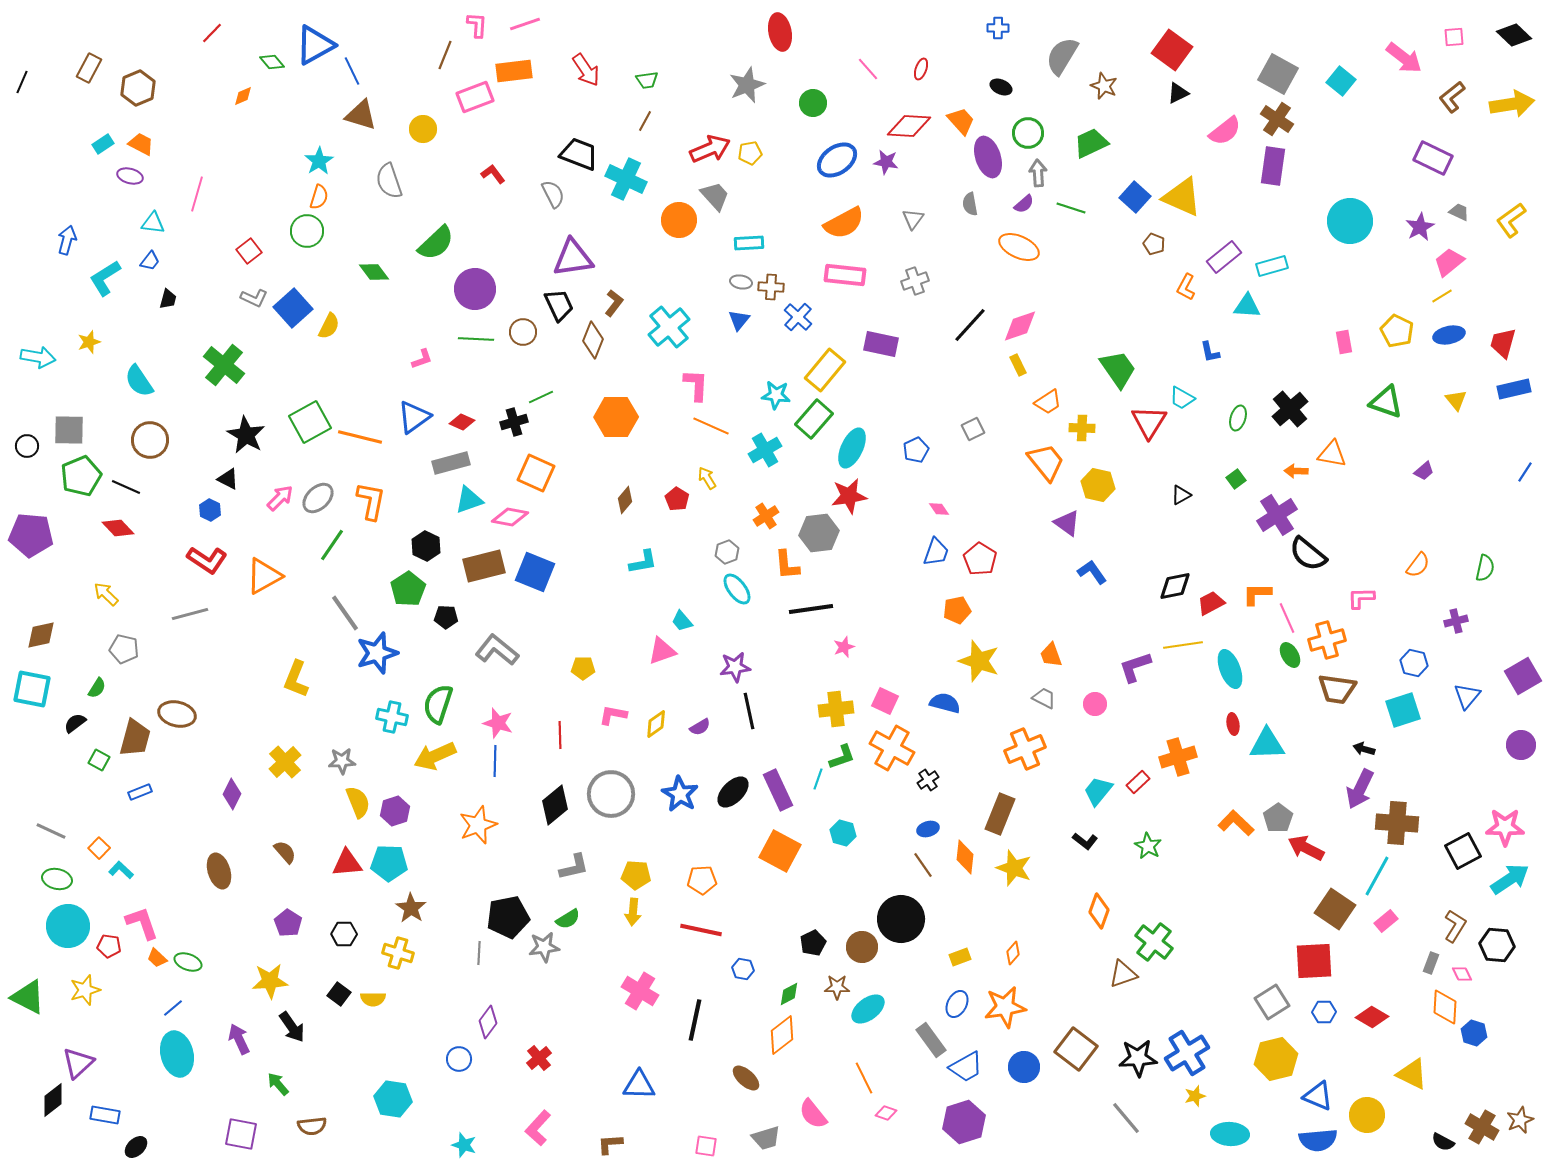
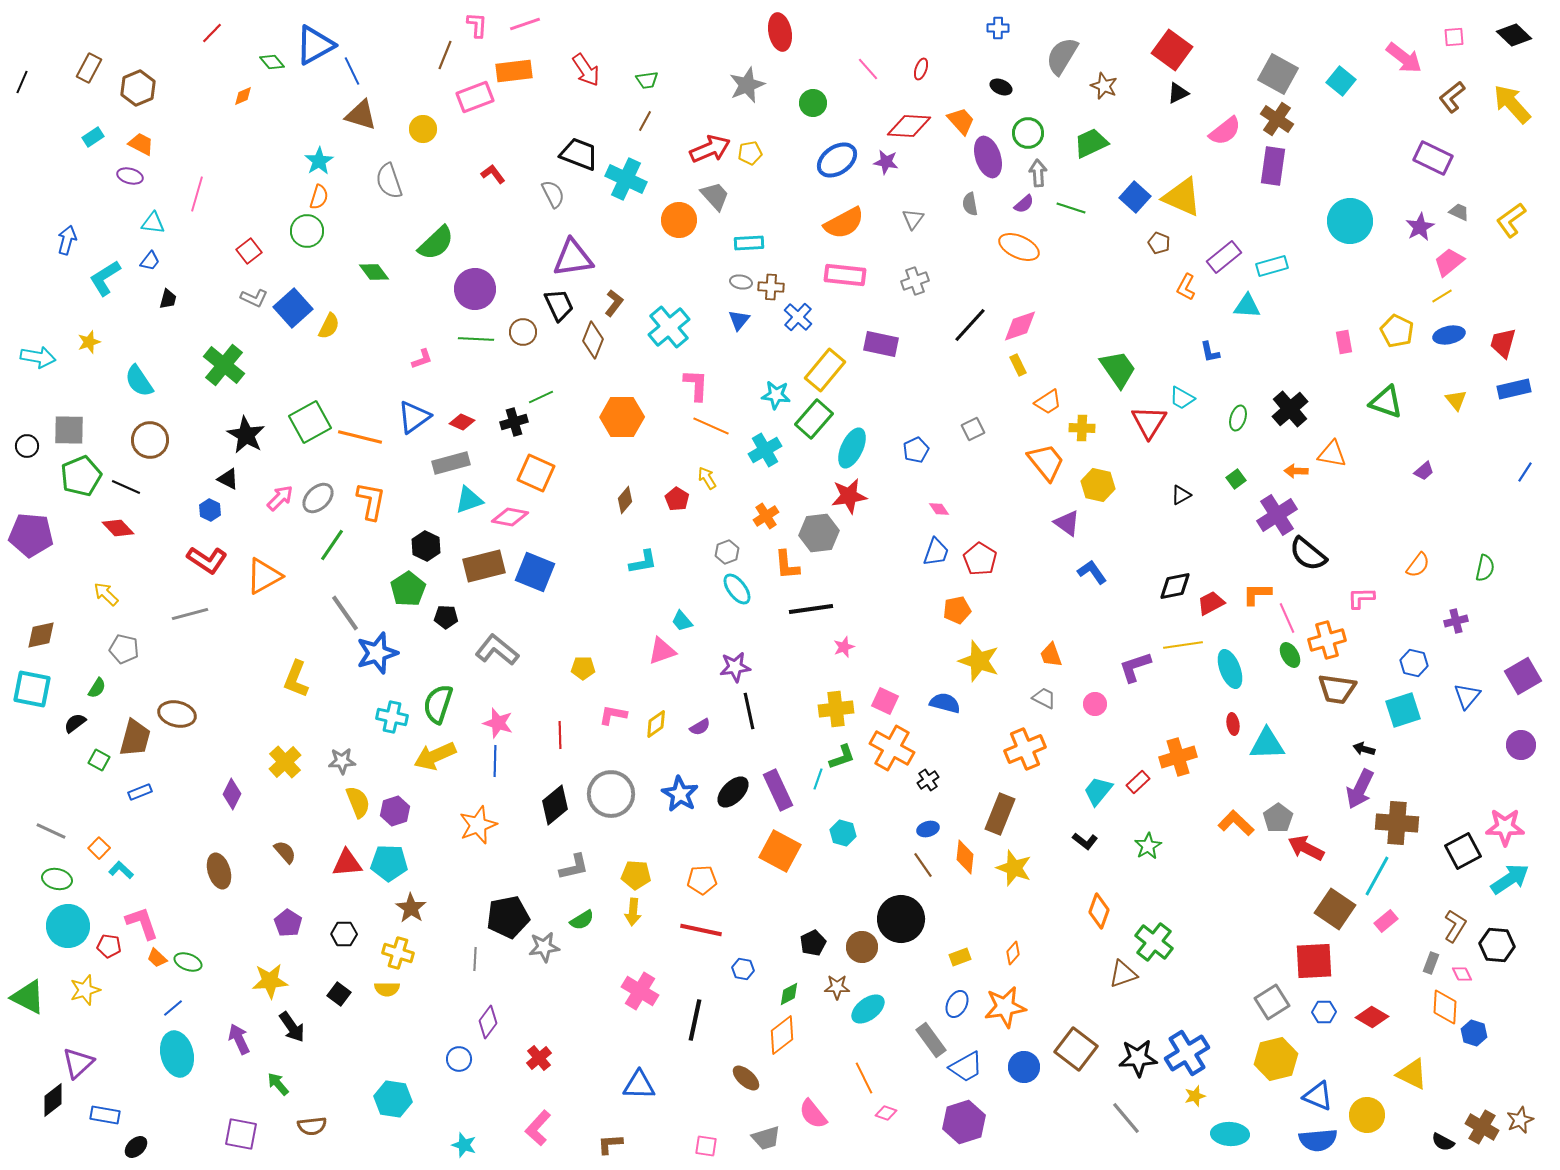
yellow arrow at (1512, 104): rotated 123 degrees counterclockwise
cyan rectangle at (103, 144): moved 10 px left, 7 px up
brown pentagon at (1154, 244): moved 5 px right, 1 px up
orange hexagon at (616, 417): moved 6 px right
green star at (1148, 846): rotated 12 degrees clockwise
green semicircle at (568, 919): moved 14 px right, 1 px down
gray line at (479, 953): moved 4 px left, 6 px down
yellow semicircle at (373, 999): moved 14 px right, 10 px up
